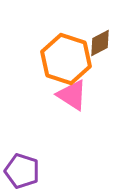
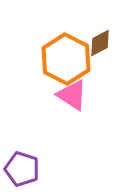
orange hexagon: rotated 9 degrees clockwise
purple pentagon: moved 2 px up
